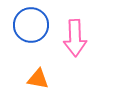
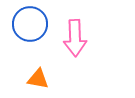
blue circle: moved 1 px left, 1 px up
